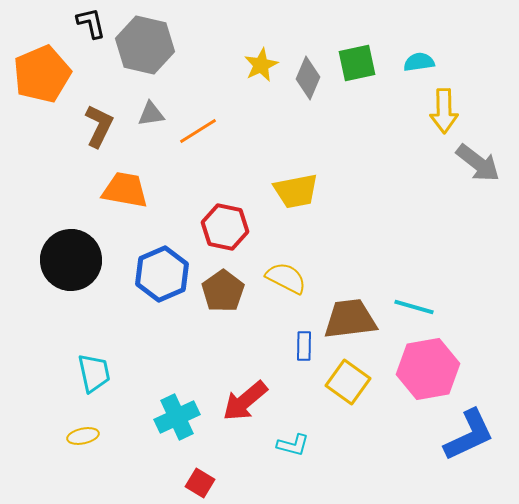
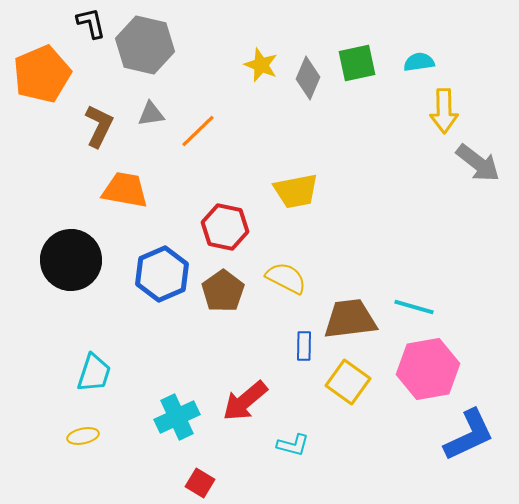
yellow star: rotated 24 degrees counterclockwise
orange line: rotated 12 degrees counterclockwise
cyan trapezoid: rotated 30 degrees clockwise
